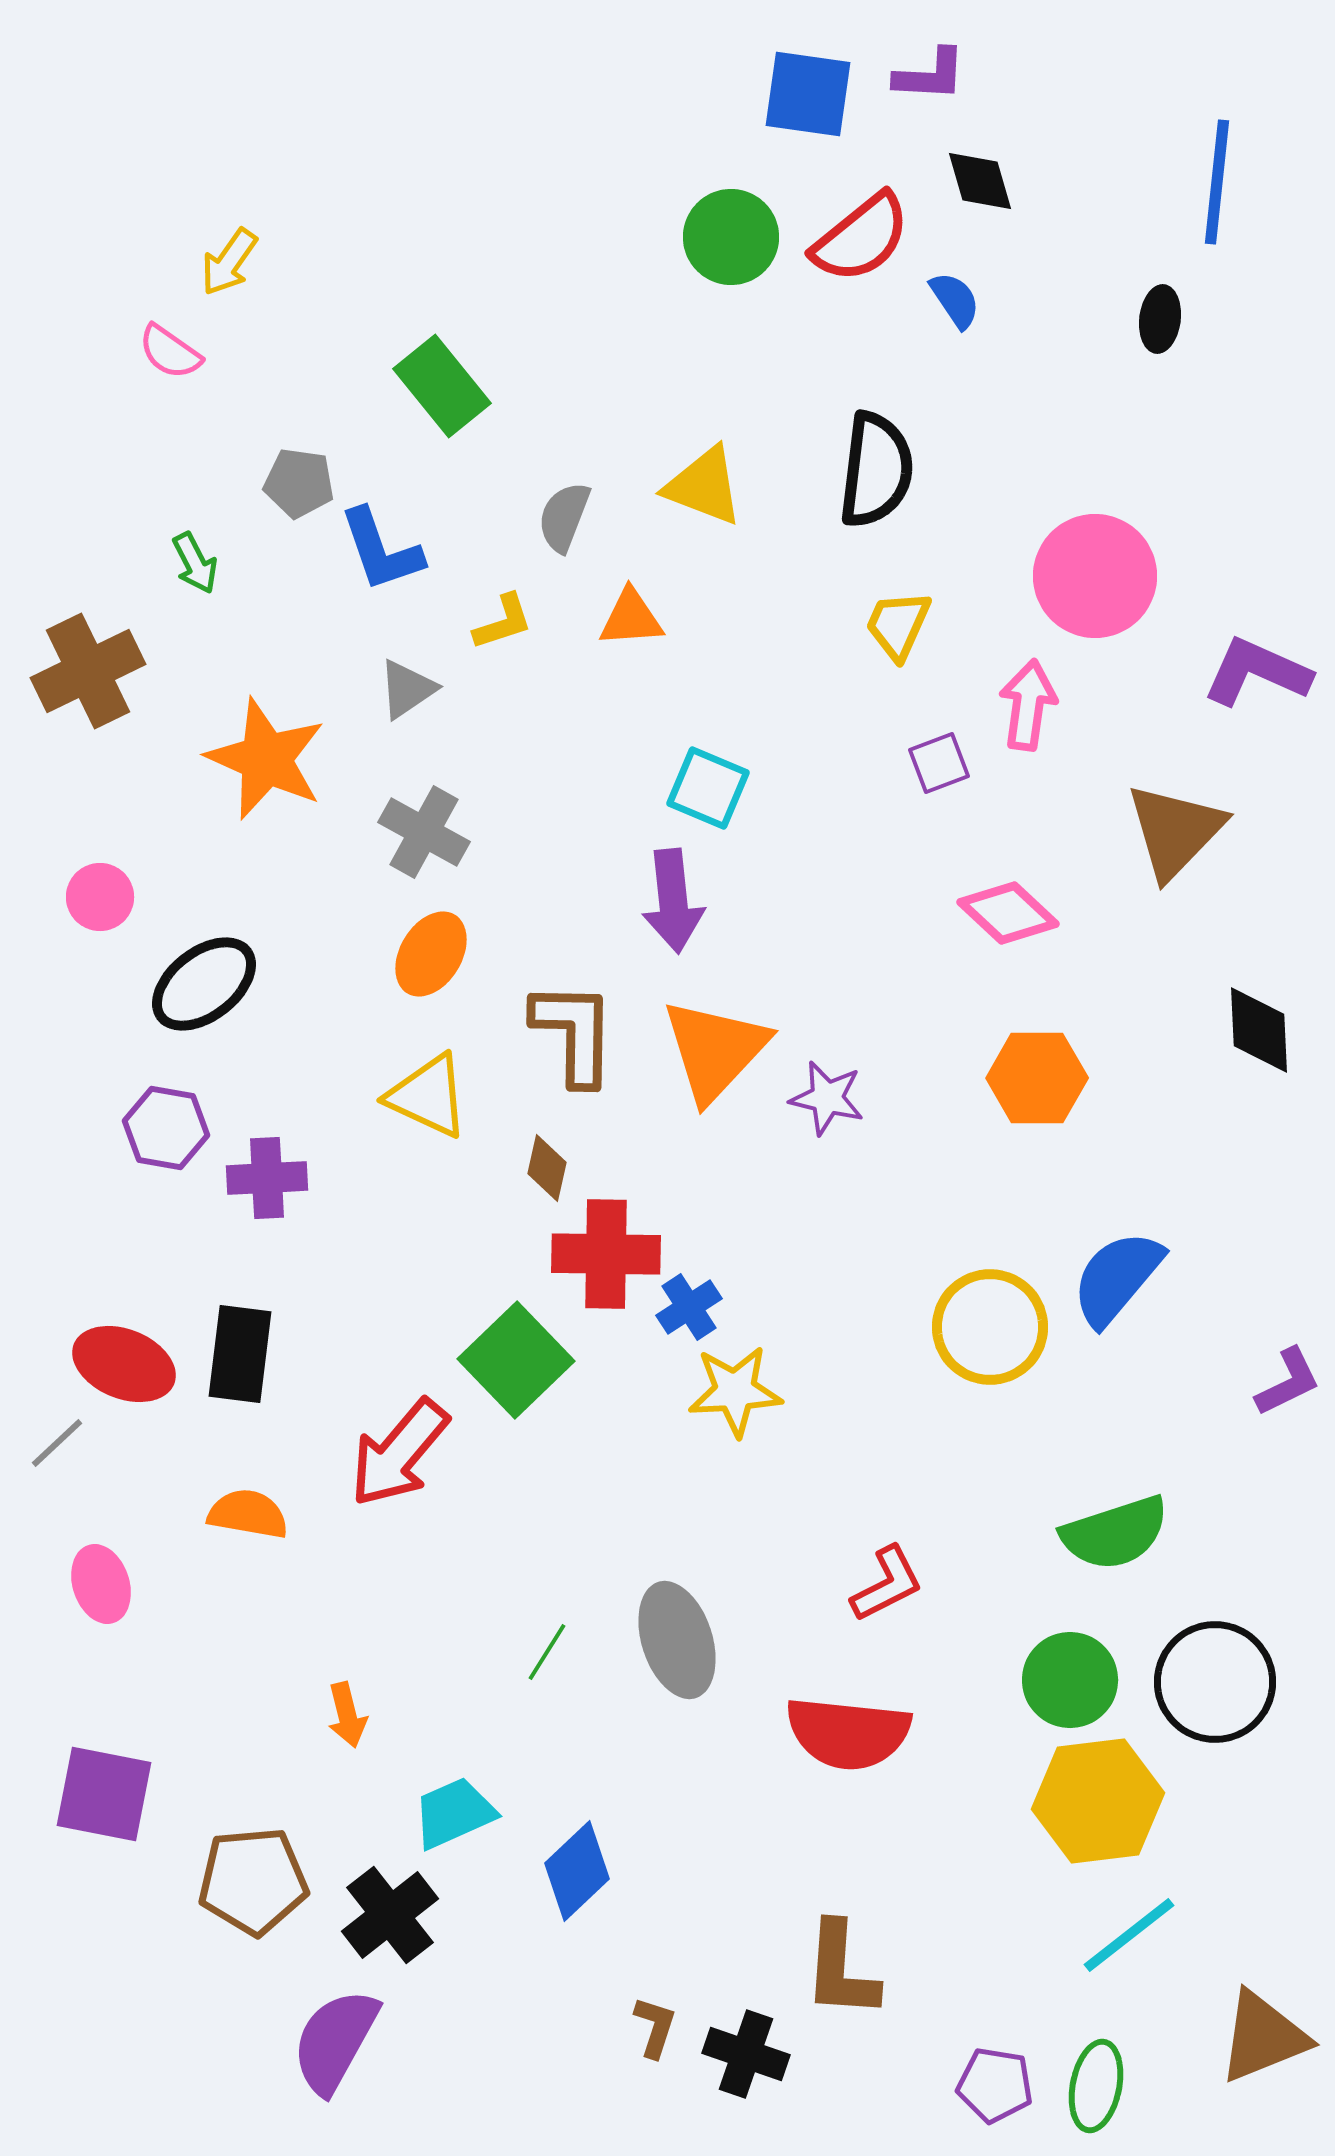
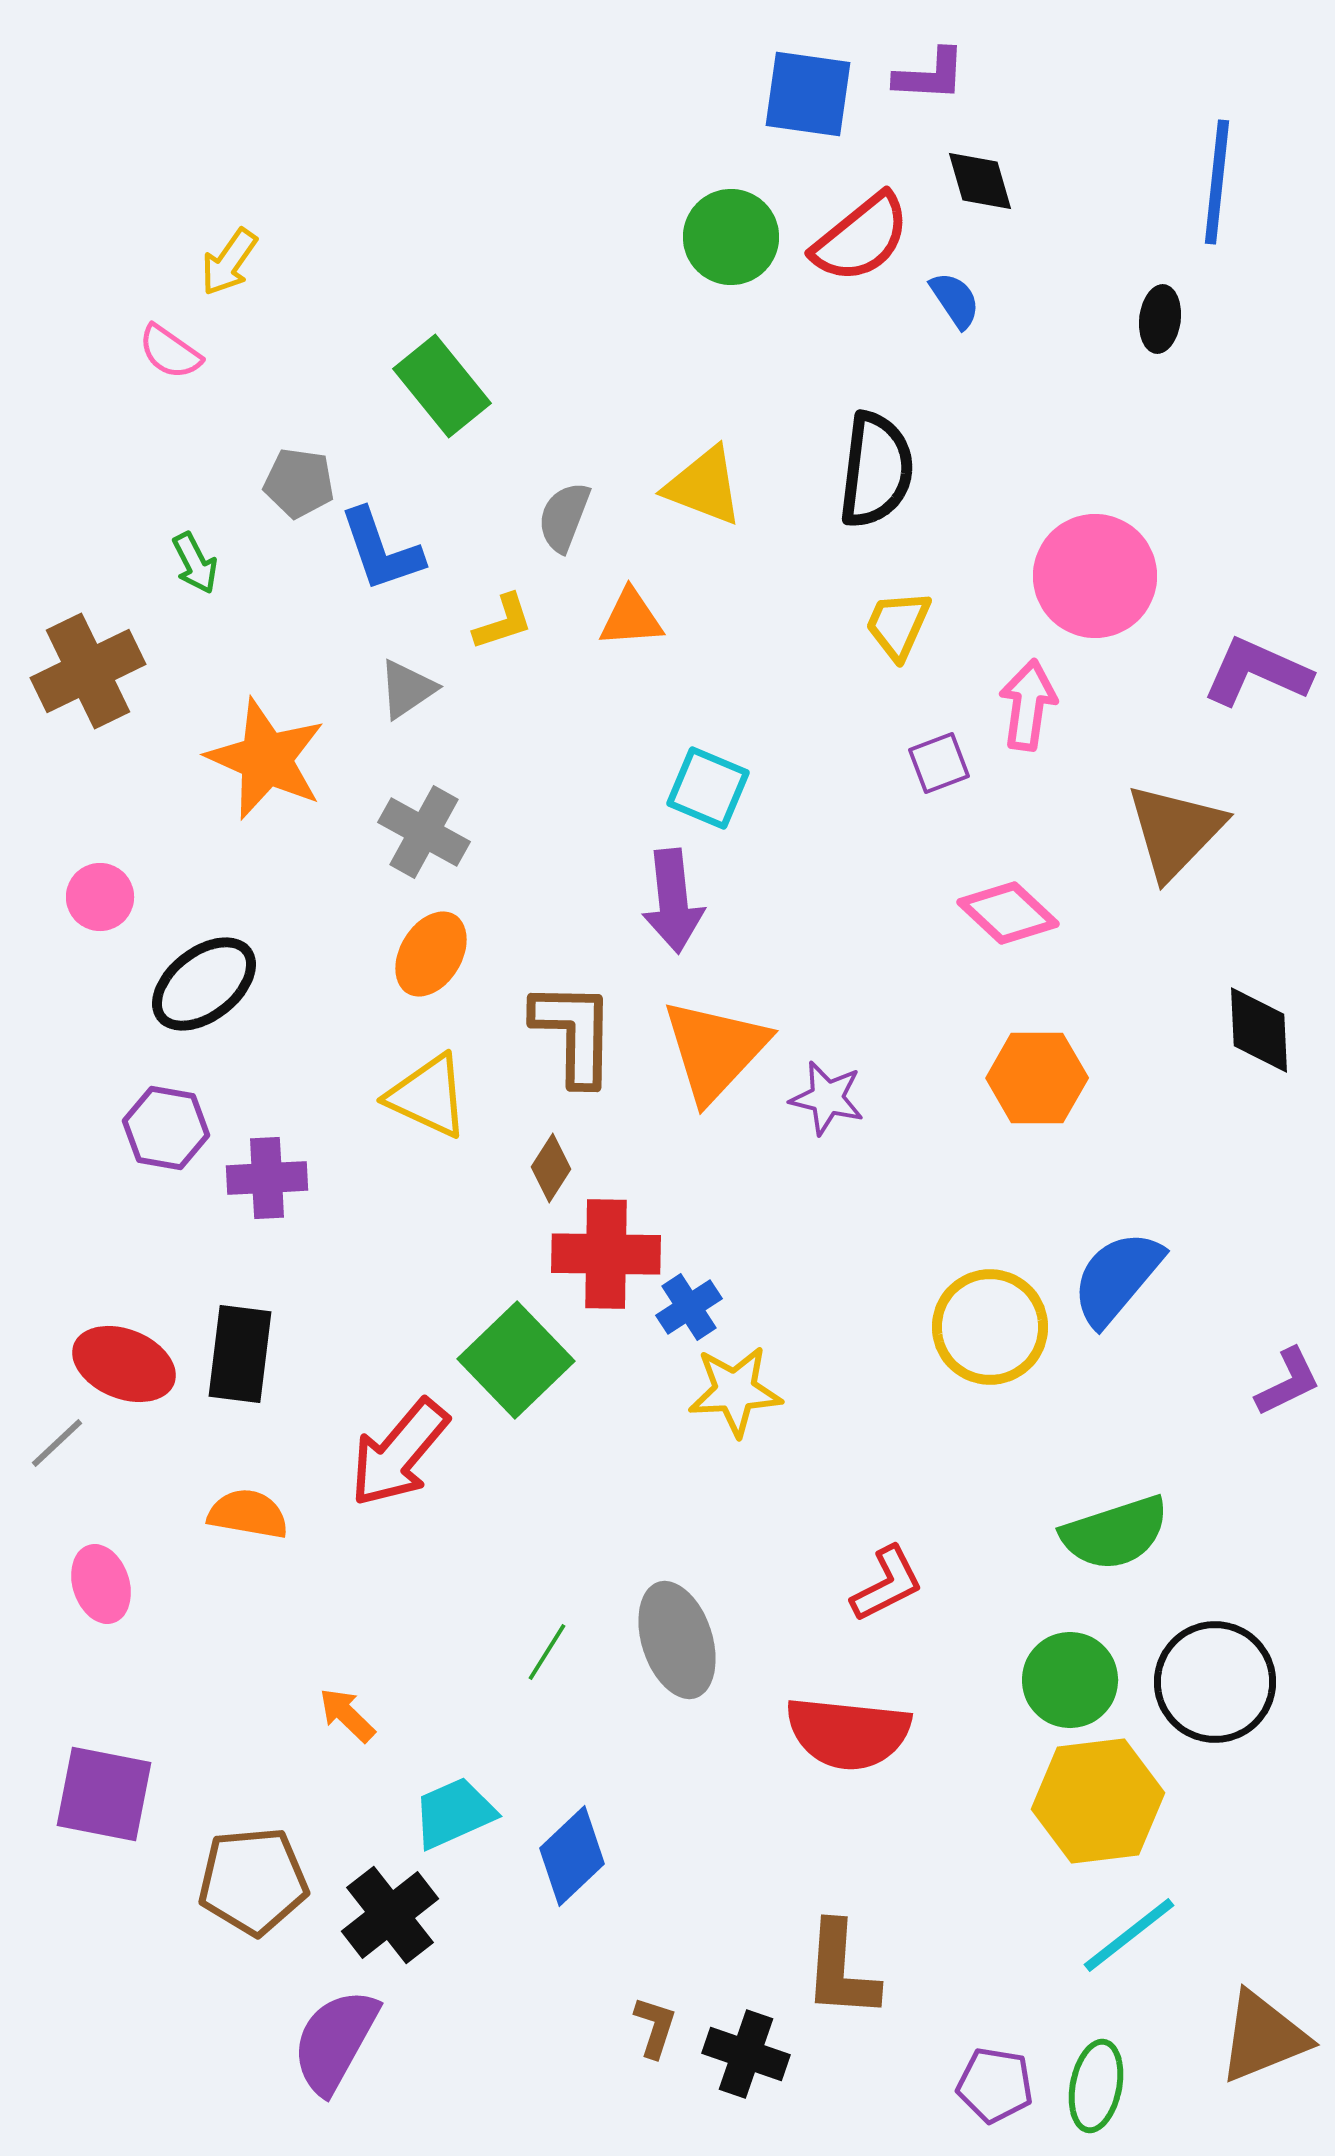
brown diamond at (547, 1168): moved 4 px right; rotated 20 degrees clockwise
orange arrow at (347, 1715): rotated 148 degrees clockwise
blue diamond at (577, 1871): moved 5 px left, 15 px up
